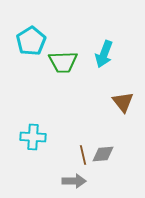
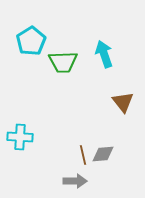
cyan arrow: rotated 140 degrees clockwise
cyan cross: moved 13 px left
gray arrow: moved 1 px right
